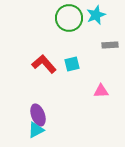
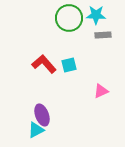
cyan star: rotated 24 degrees clockwise
gray rectangle: moved 7 px left, 10 px up
cyan square: moved 3 px left, 1 px down
pink triangle: rotated 21 degrees counterclockwise
purple ellipse: moved 4 px right
